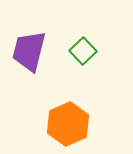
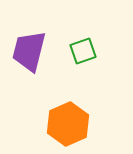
green square: rotated 24 degrees clockwise
